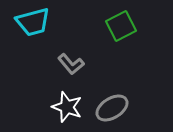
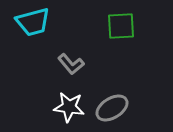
green square: rotated 24 degrees clockwise
white star: moved 2 px right; rotated 12 degrees counterclockwise
